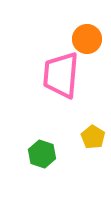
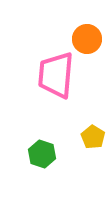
pink trapezoid: moved 5 px left
